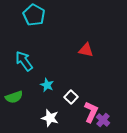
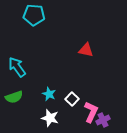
cyan pentagon: rotated 25 degrees counterclockwise
cyan arrow: moved 7 px left, 6 px down
cyan star: moved 2 px right, 9 px down
white square: moved 1 px right, 2 px down
purple cross: rotated 24 degrees clockwise
